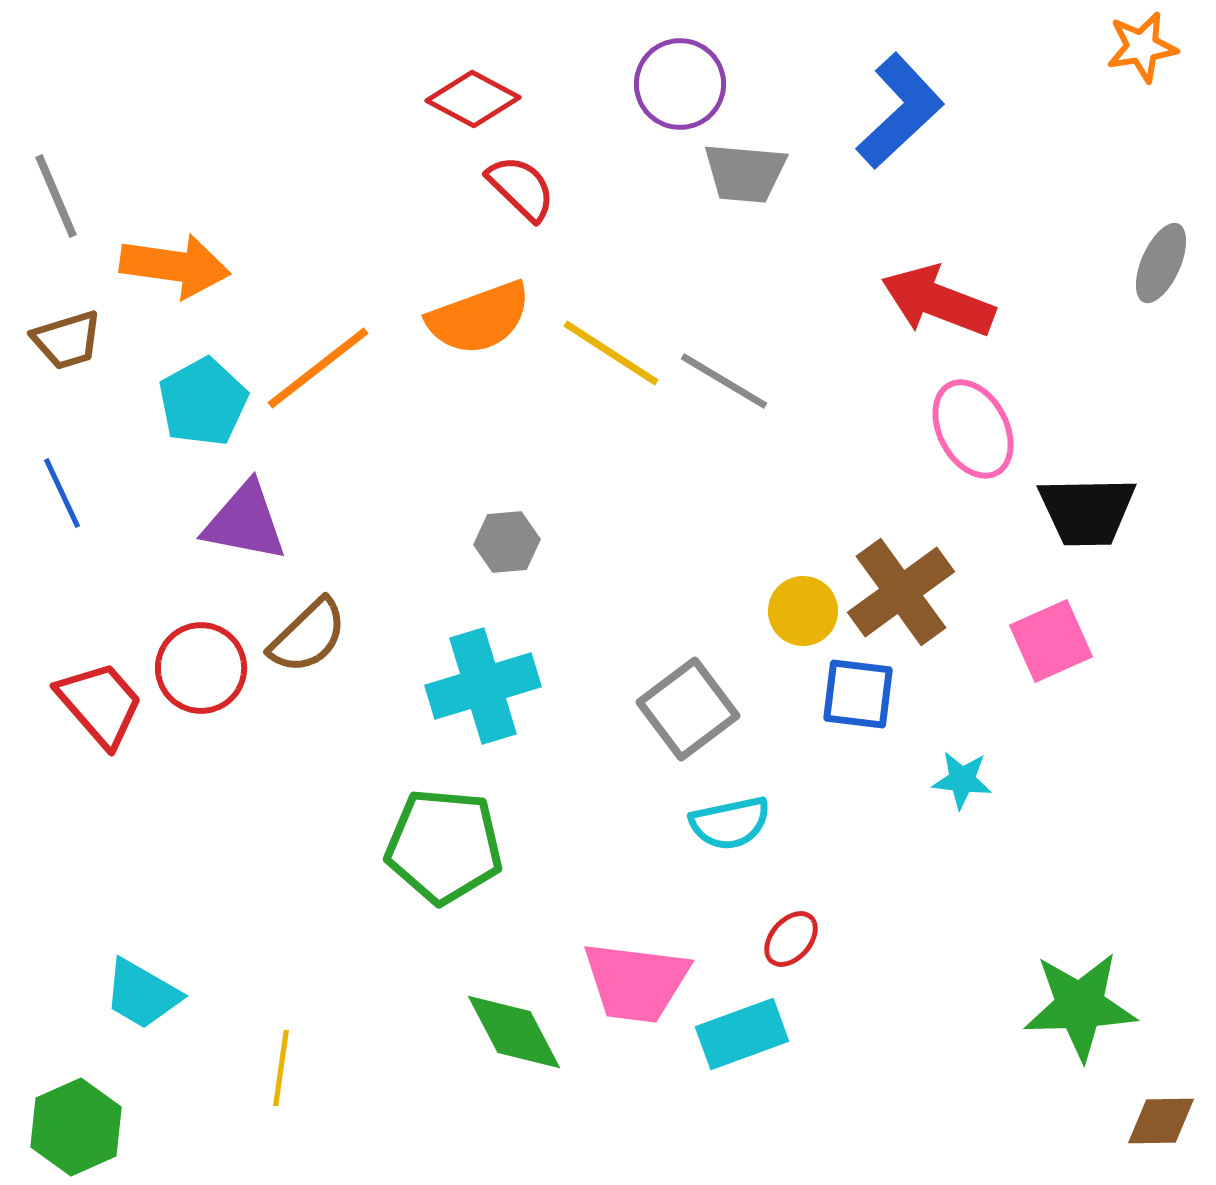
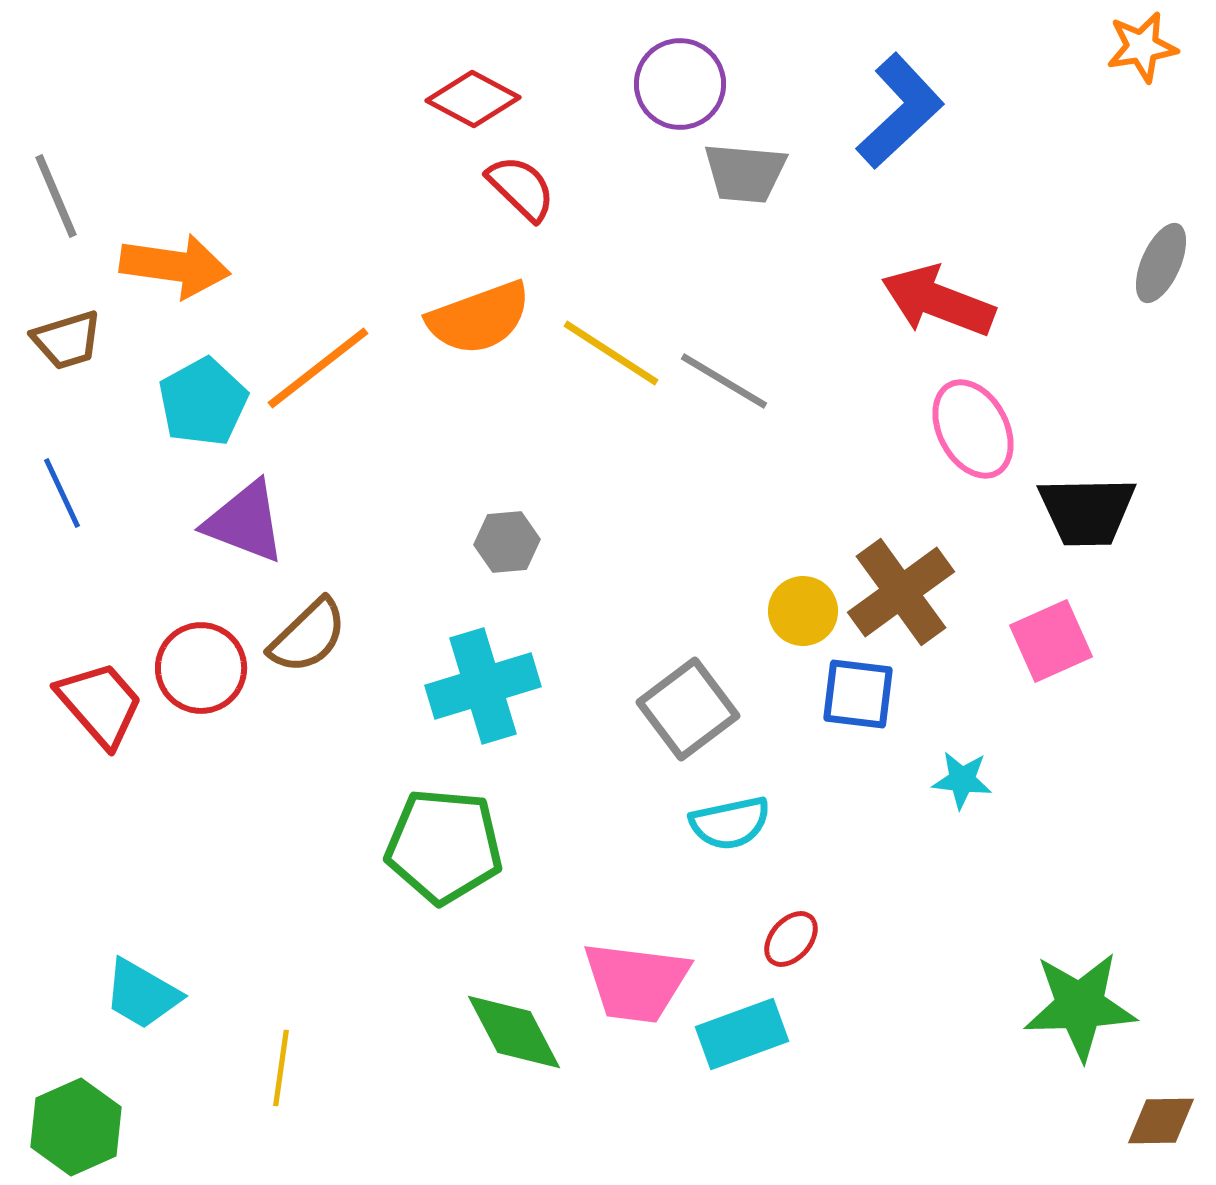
purple triangle at (245, 522): rotated 10 degrees clockwise
